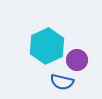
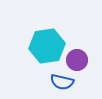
cyan hexagon: rotated 16 degrees clockwise
